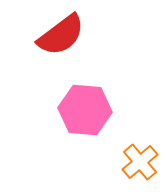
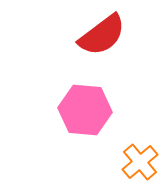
red semicircle: moved 41 px right
